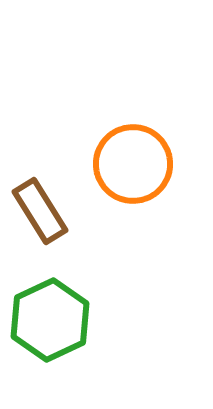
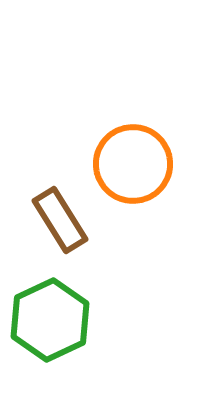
brown rectangle: moved 20 px right, 9 px down
